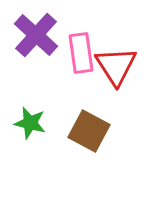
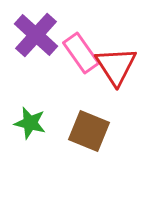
pink rectangle: rotated 27 degrees counterclockwise
brown square: rotated 6 degrees counterclockwise
